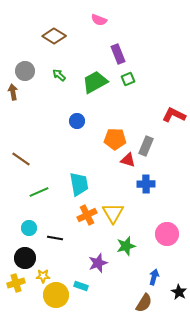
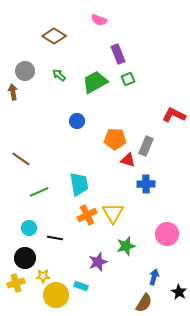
purple star: moved 1 px up
